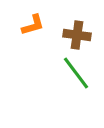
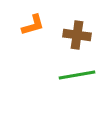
green line: moved 1 px right, 2 px down; rotated 63 degrees counterclockwise
